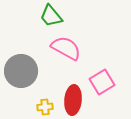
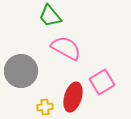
green trapezoid: moved 1 px left
red ellipse: moved 3 px up; rotated 12 degrees clockwise
